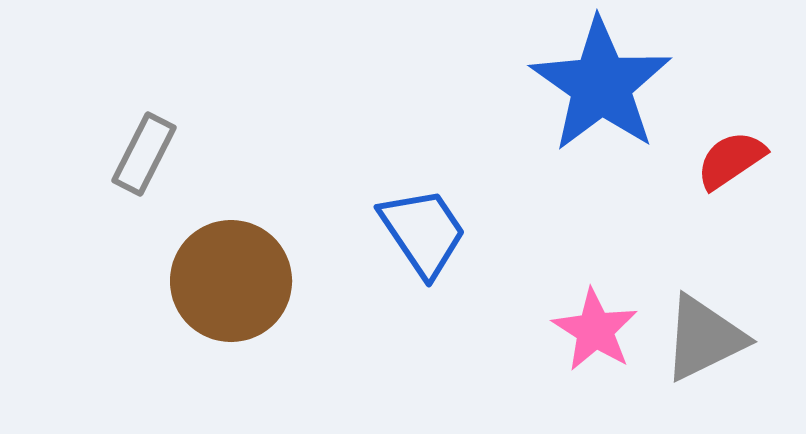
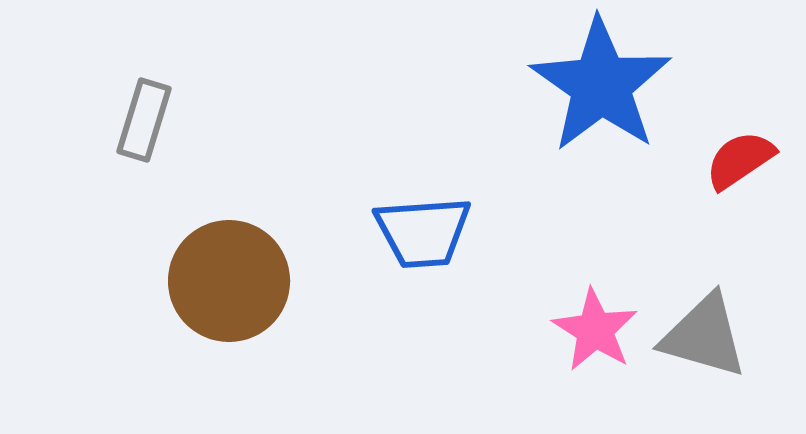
gray rectangle: moved 34 px up; rotated 10 degrees counterclockwise
red semicircle: moved 9 px right
blue trapezoid: rotated 120 degrees clockwise
brown circle: moved 2 px left
gray triangle: moved 2 px up; rotated 42 degrees clockwise
